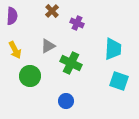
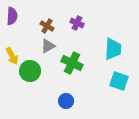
brown cross: moved 5 px left, 15 px down; rotated 16 degrees counterclockwise
yellow arrow: moved 3 px left, 6 px down
green cross: moved 1 px right
green circle: moved 5 px up
